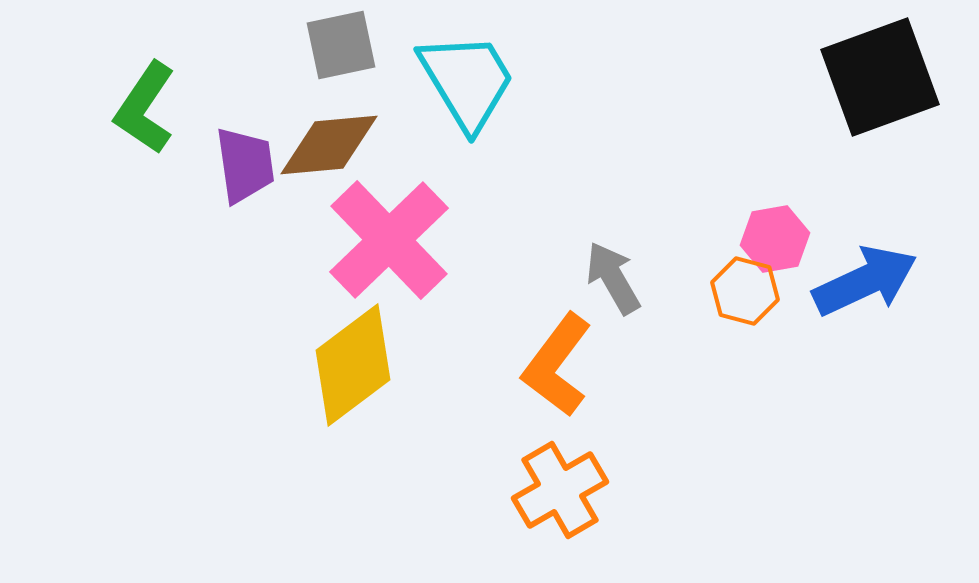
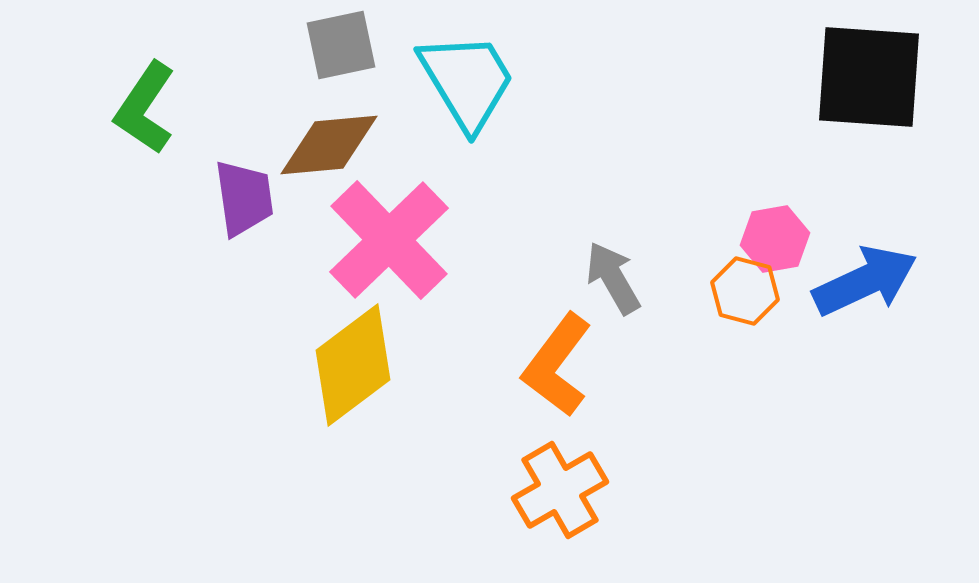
black square: moved 11 px left; rotated 24 degrees clockwise
purple trapezoid: moved 1 px left, 33 px down
